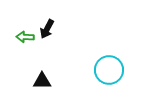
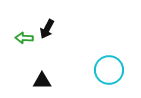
green arrow: moved 1 px left, 1 px down
